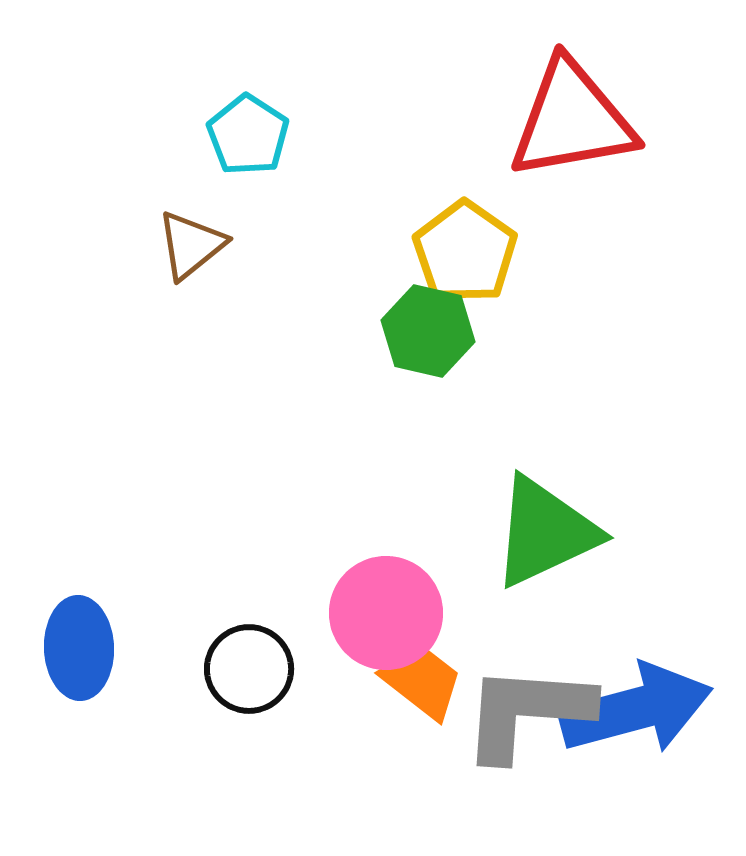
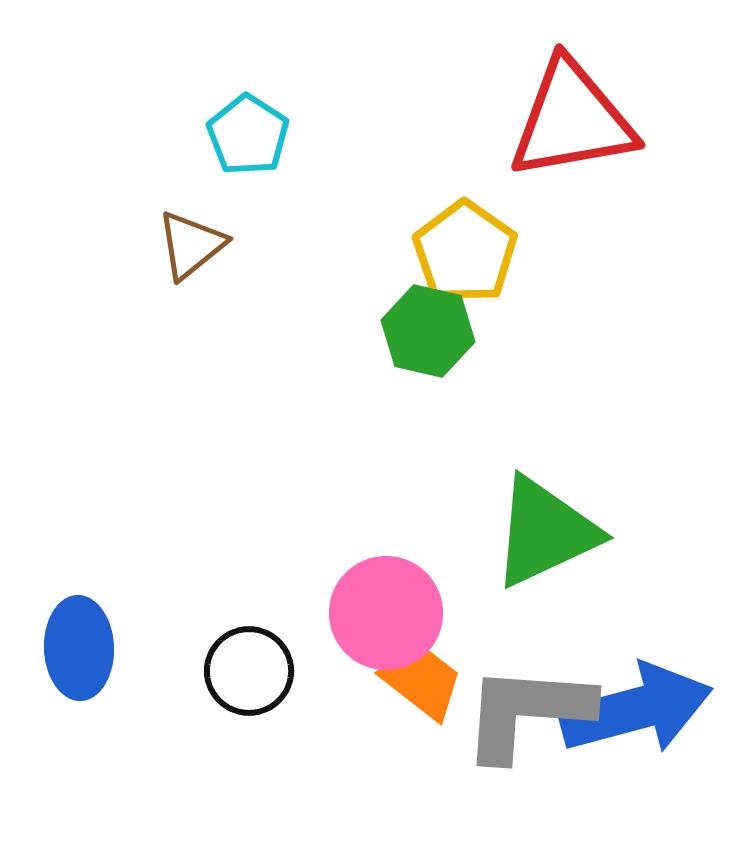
black circle: moved 2 px down
